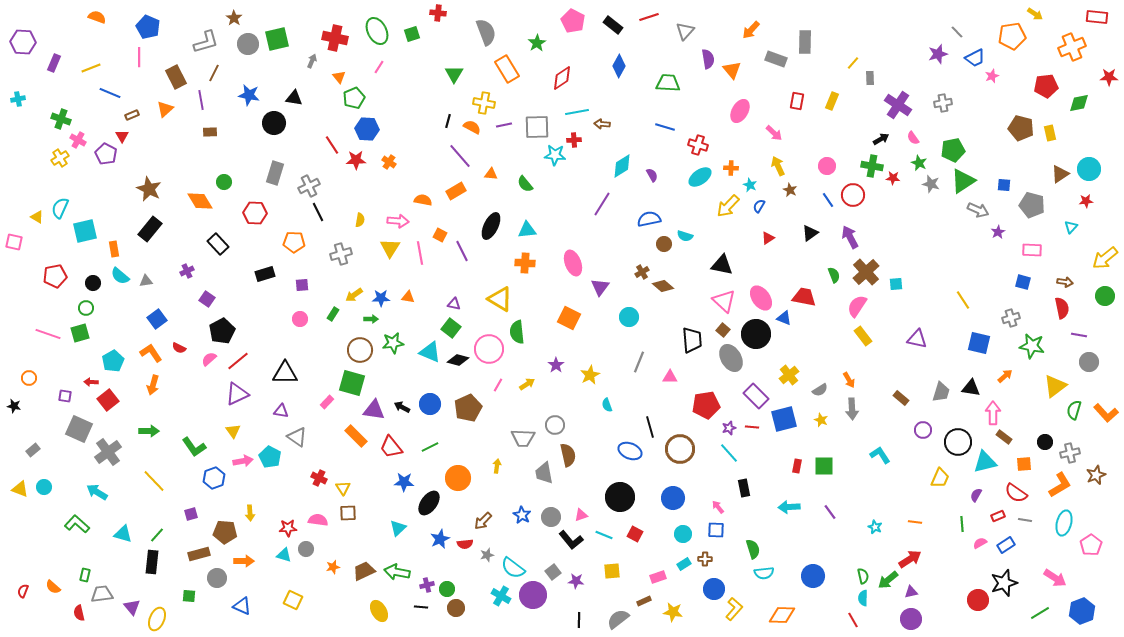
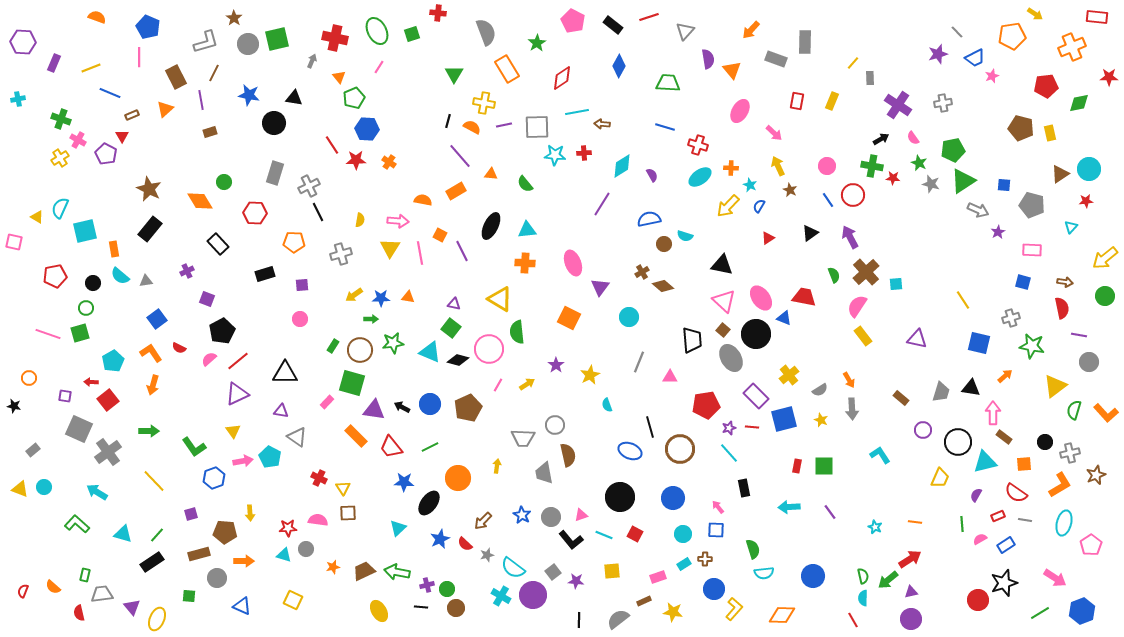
brown rectangle at (210, 132): rotated 16 degrees counterclockwise
red cross at (574, 140): moved 10 px right, 13 px down
purple square at (207, 299): rotated 14 degrees counterclockwise
green rectangle at (333, 314): moved 32 px down
pink semicircle at (980, 543): moved 4 px up
red semicircle at (465, 544): rotated 49 degrees clockwise
black rectangle at (152, 562): rotated 50 degrees clockwise
